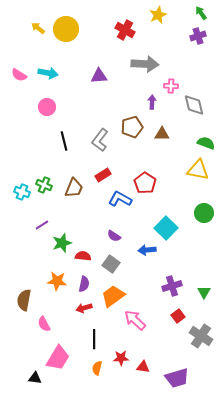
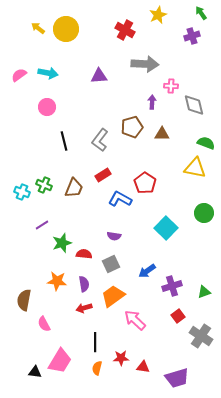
purple cross at (198, 36): moved 6 px left
pink semicircle at (19, 75): rotated 112 degrees clockwise
yellow triangle at (198, 170): moved 3 px left, 2 px up
purple semicircle at (114, 236): rotated 24 degrees counterclockwise
blue arrow at (147, 250): moved 21 px down; rotated 30 degrees counterclockwise
red semicircle at (83, 256): moved 1 px right, 2 px up
gray square at (111, 264): rotated 30 degrees clockwise
purple semicircle at (84, 284): rotated 21 degrees counterclockwise
green triangle at (204, 292): rotated 40 degrees clockwise
black line at (94, 339): moved 1 px right, 3 px down
pink trapezoid at (58, 358): moved 2 px right, 3 px down
black triangle at (35, 378): moved 6 px up
